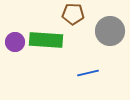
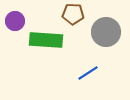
gray circle: moved 4 px left, 1 px down
purple circle: moved 21 px up
blue line: rotated 20 degrees counterclockwise
